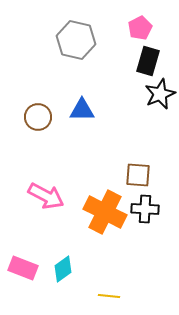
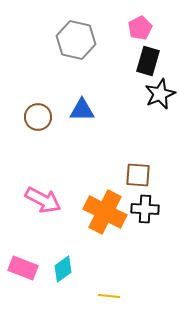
pink arrow: moved 3 px left, 4 px down
